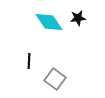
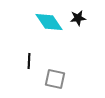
gray square: rotated 25 degrees counterclockwise
